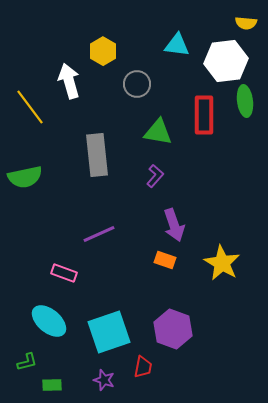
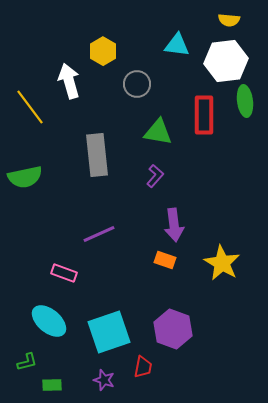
yellow semicircle: moved 17 px left, 3 px up
purple arrow: rotated 12 degrees clockwise
